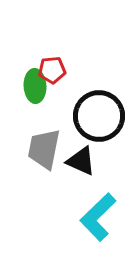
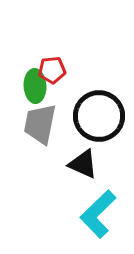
gray trapezoid: moved 4 px left, 25 px up
black triangle: moved 2 px right, 3 px down
cyan L-shape: moved 3 px up
